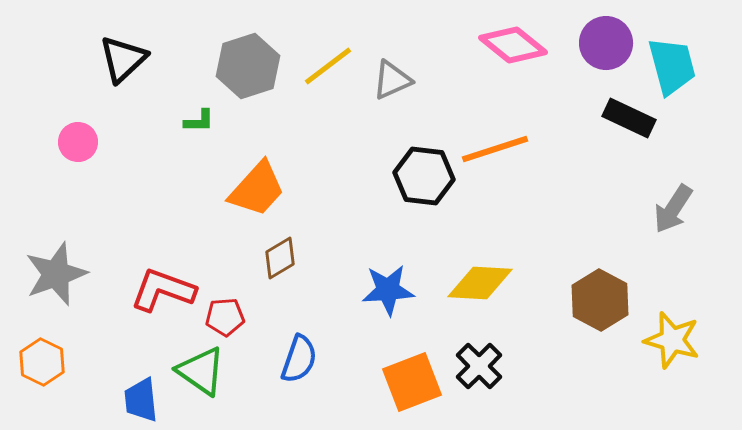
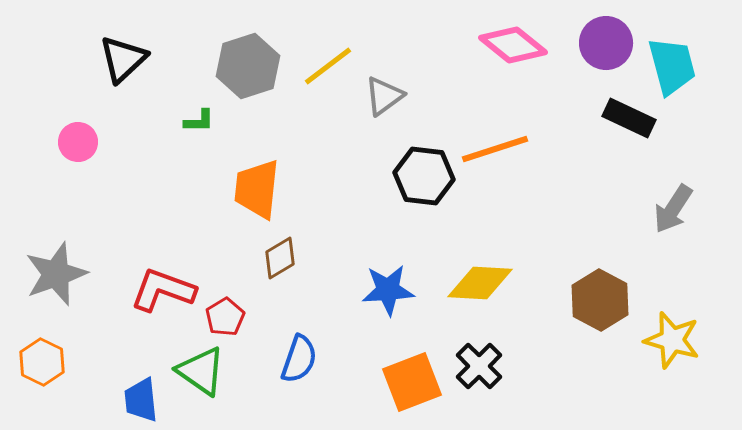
gray triangle: moved 8 px left, 16 px down; rotated 12 degrees counterclockwise
orange trapezoid: rotated 144 degrees clockwise
red pentagon: rotated 27 degrees counterclockwise
